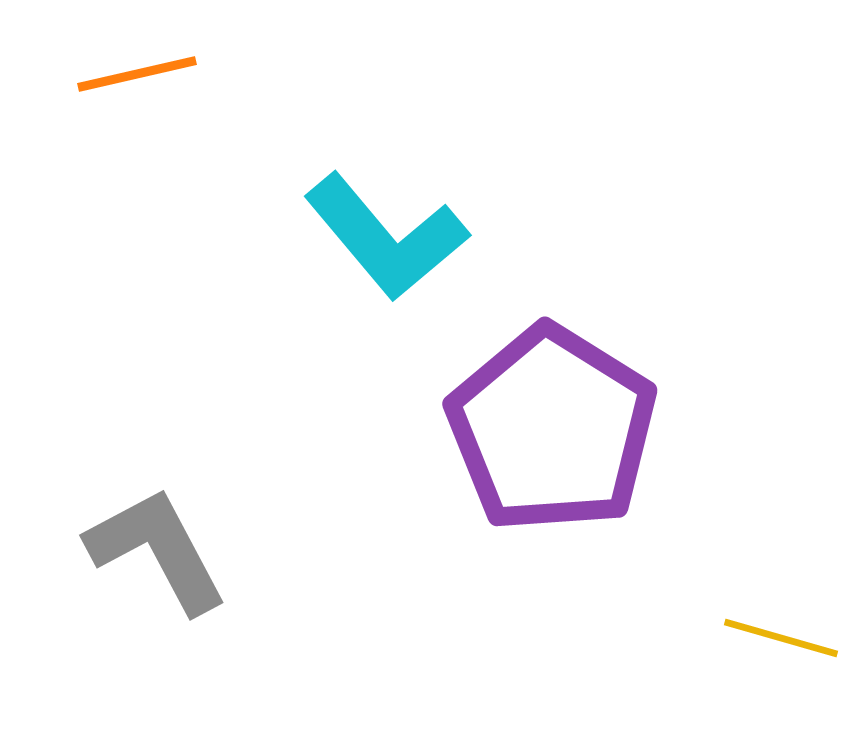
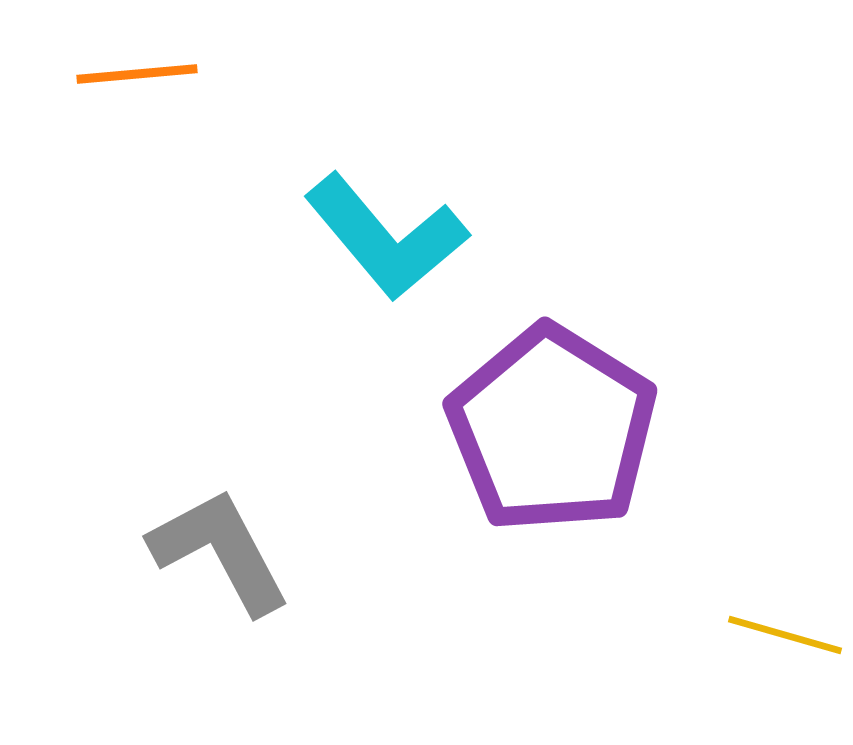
orange line: rotated 8 degrees clockwise
gray L-shape: moved 63 px right, 1 px down
yellow line: moved 4 px right, 3 px up
